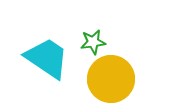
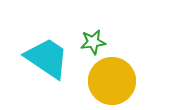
yellow circle: moved 1 px right, 2 px down
